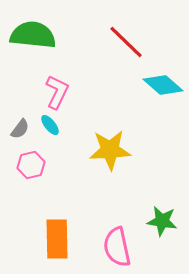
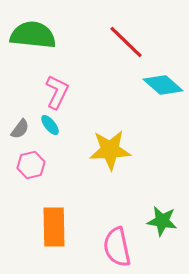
orange rectangle: moved 3 px left, 12 px up
